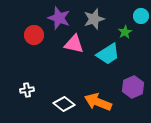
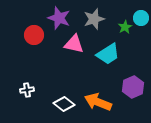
cyan circle: moved 2 px down
green star: moved 5 px up
